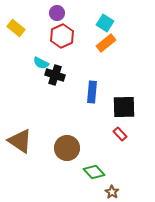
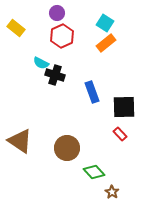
blue rectangle: rotated 25 degrees counterclockwise
